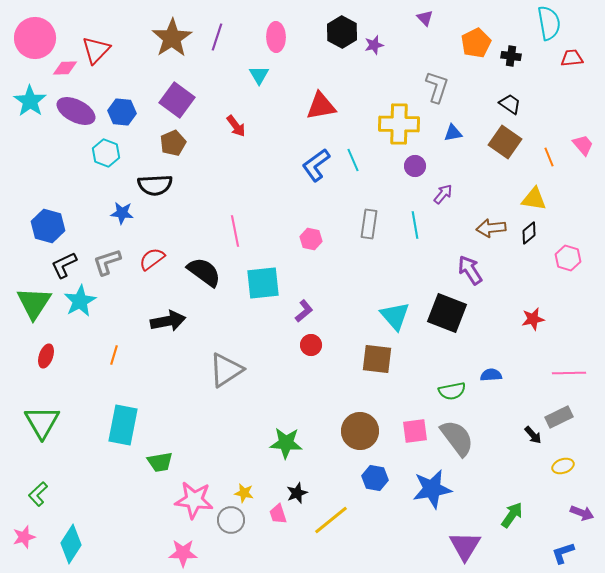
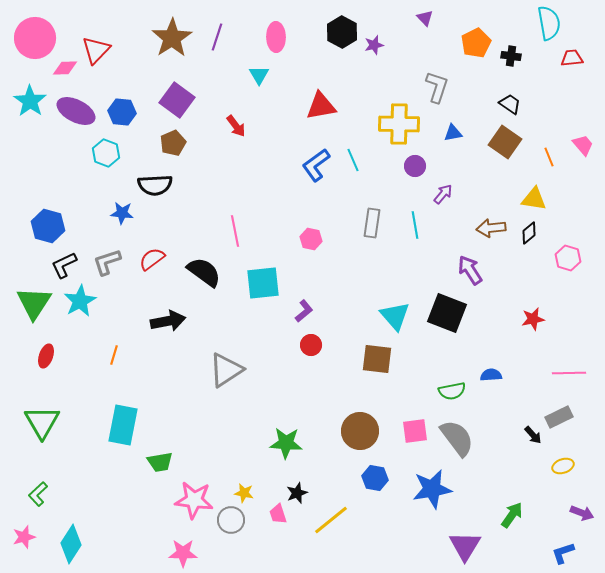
gray rectangle at (369, 224): moved 3 px right, 1 px up
